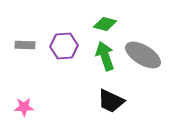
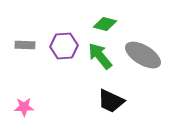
green arrow: moved 5 px left; rotated 20 degrees counterclockwise
